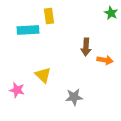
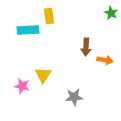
yellow triangle: rotated 18 degrees clockwise
pink star: moved 5 px right, 4 px up
